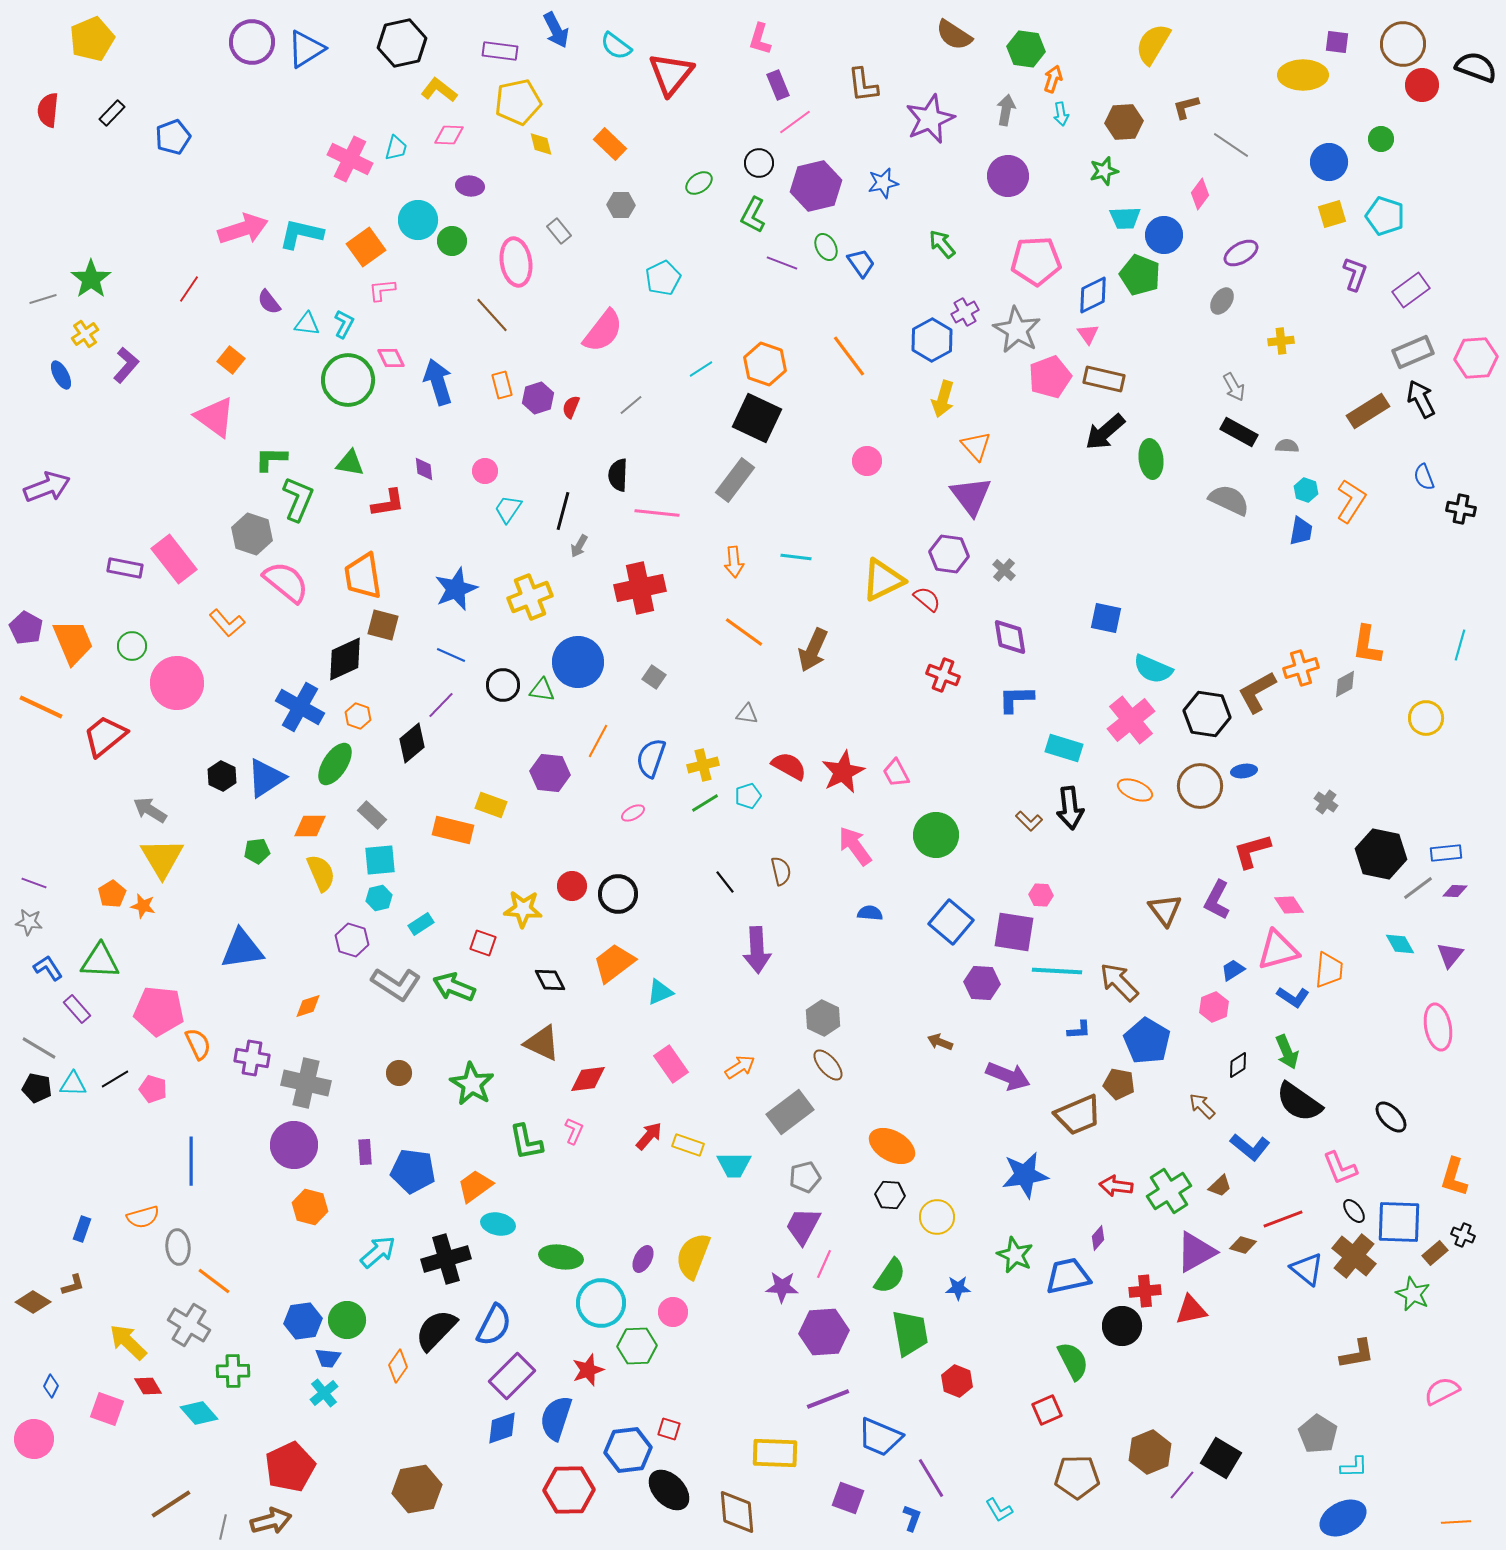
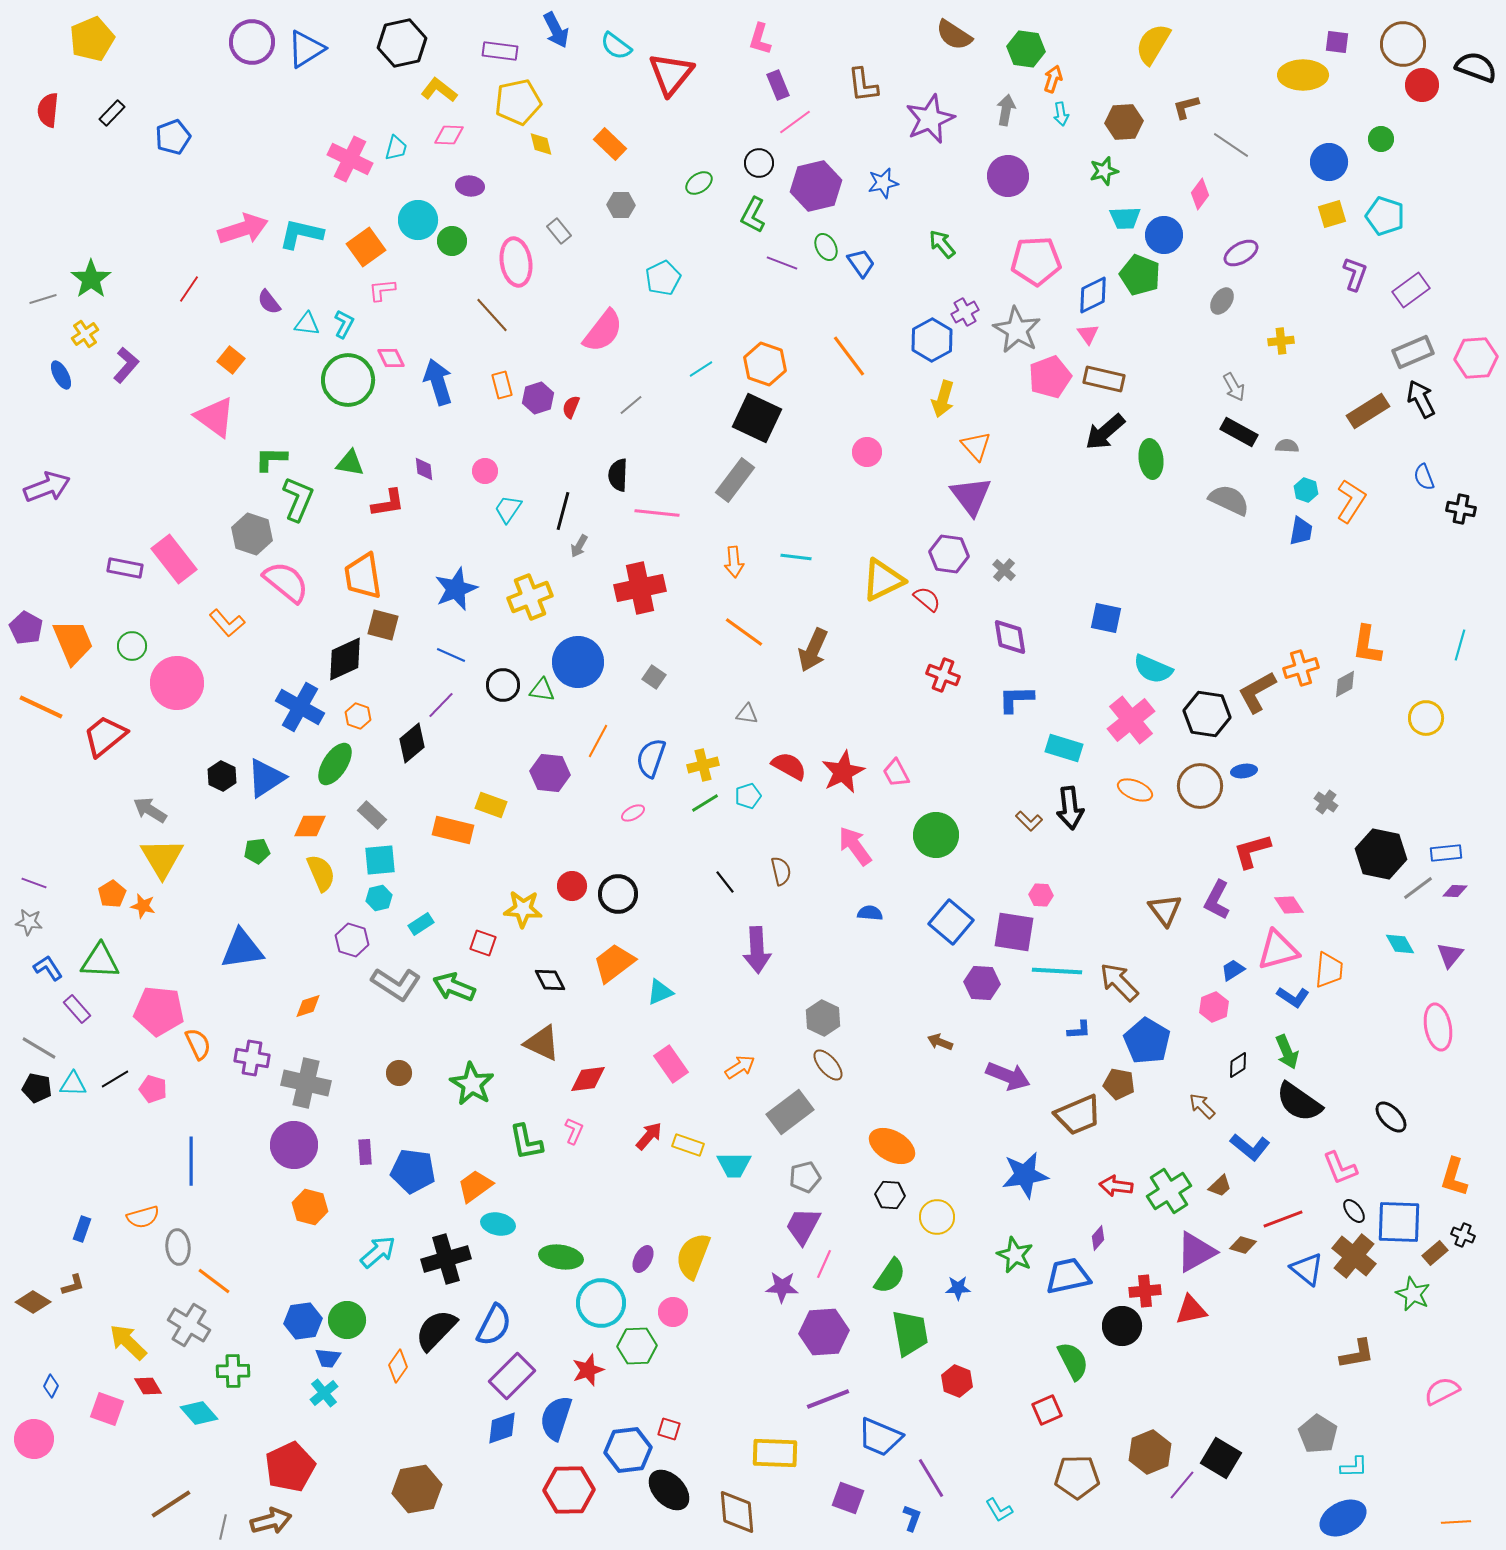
pink circle at (867, 461): moved 9 px up
